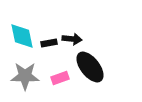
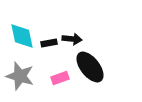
gray star: moved 5 px left; rotated 16 degrees clockwise
